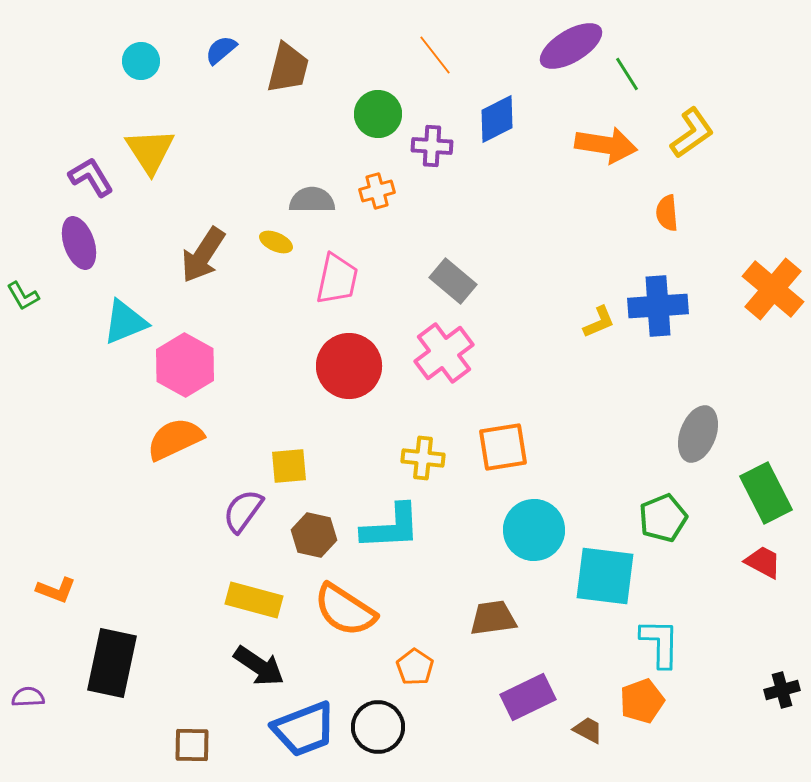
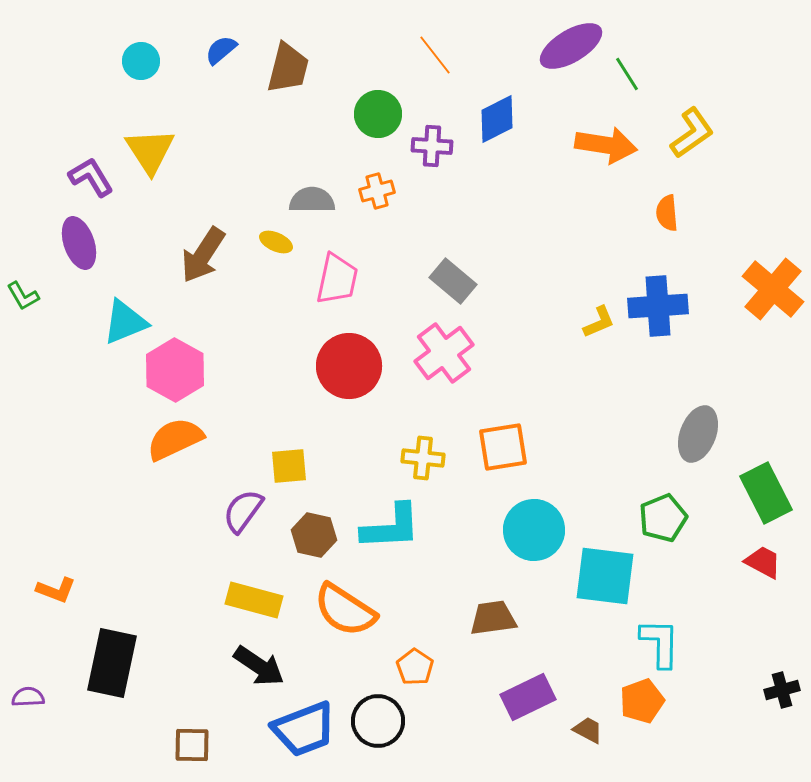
pink hexagon at (185, 365): moved 10 px left, 5 px down
black circle at (378, 727): moved 6 px up
